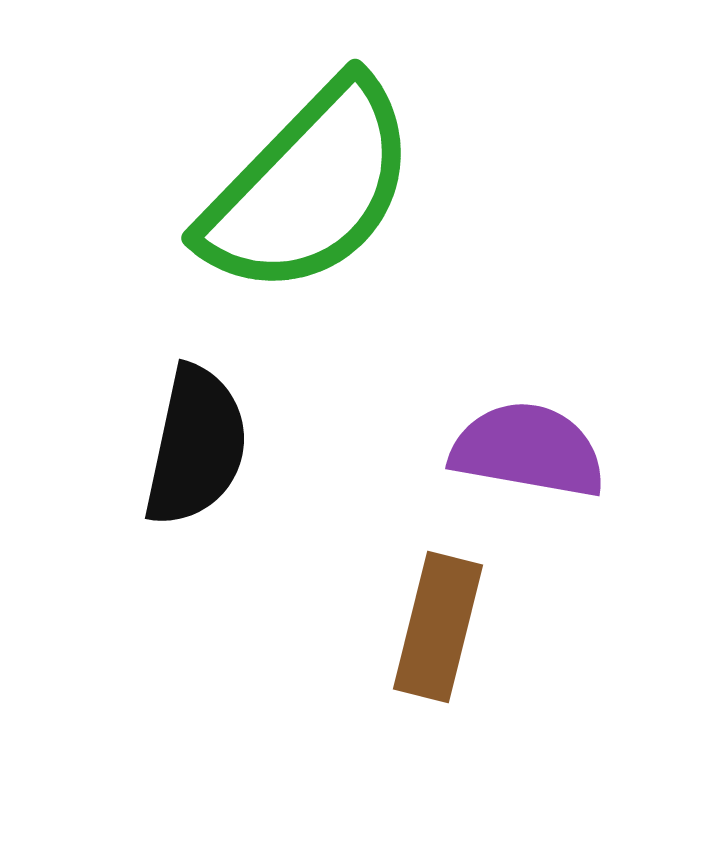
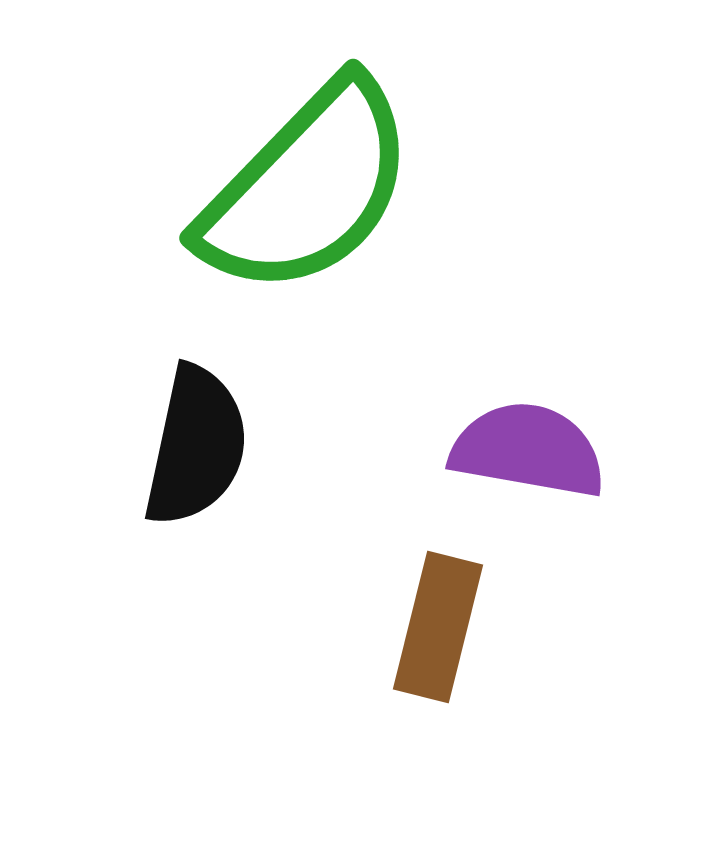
green semicircle: moved 2 px left
